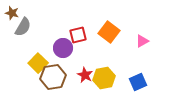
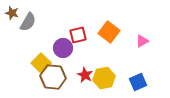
gray semicircle: moved 5 px right, 5 px up
yellow square: moved 3 px right
brown hexagon: rotated 15 degrees clockwise
